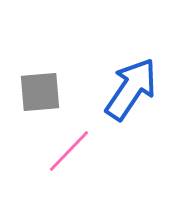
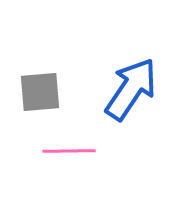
pink line: rotated 45 degrees clockwise
